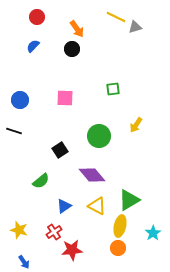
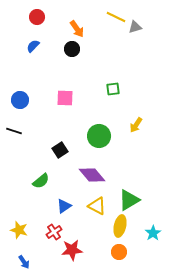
orange circle: moved 1 px right, 4 px down
